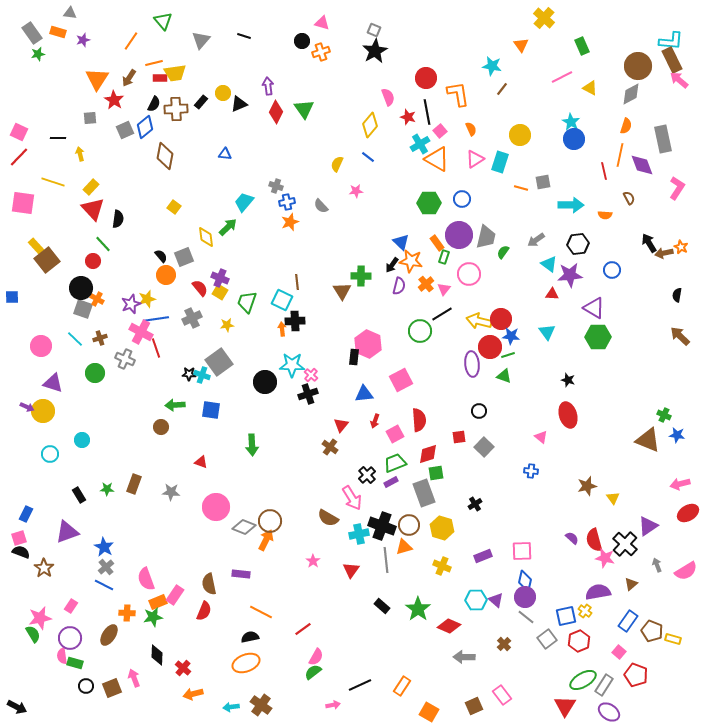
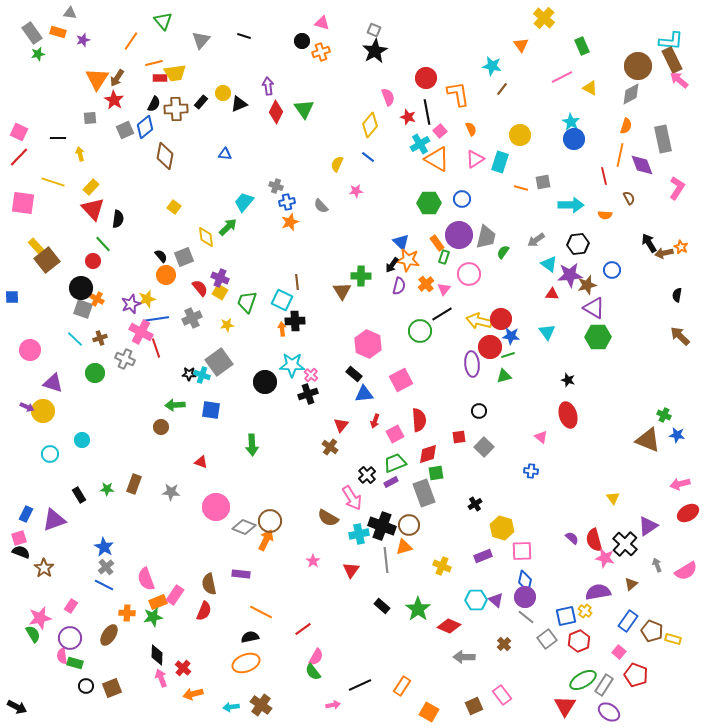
brown arrow at (129, 78): moved 12 px left
red line at (604, 171): moved 5 px down
orange star at (411, 261): moved 3 px left, 1 px up
pink circle at (41, 346): moved 11 px left, 4 px down
black rectangle at (354, 357): moved 17 px down; rotated 56 degrees counterclockwise
green triangle at (504, 376): rotated 35 degrees counterclockwise
brown star at (587, 486): moved 201 px up
yellow hexagon at (442, 528): moved 60 px right
purple triangle at (67, 532): moved 13 px left, 12 px up
green semicircle at (313, 672): rotated 90 degrees counterclockwise
pink arrow at (134, 678): moved 27 px right
